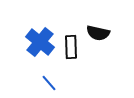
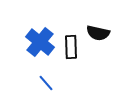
blue line: moved 3 px left
